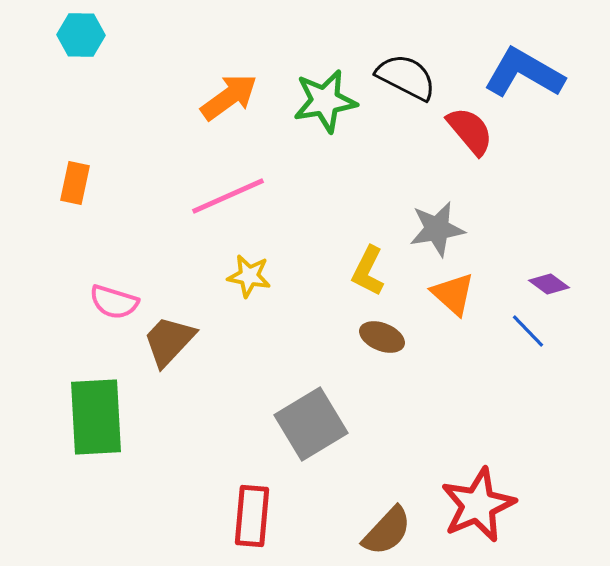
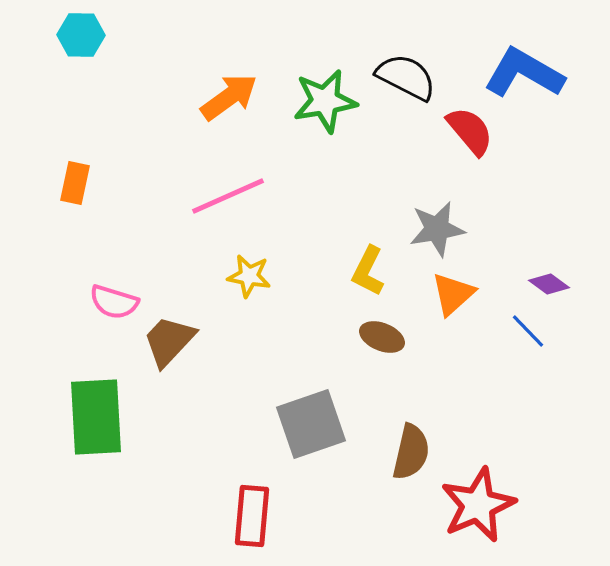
orange triangle: rotated 36 degrees clockwise
gray square: rotated 12 degrees clockwise
brown semicircle: moved 24 px right, 79 px up; rotated 30 degrees counterclockwise
